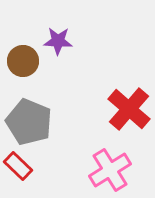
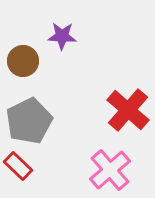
purple star: moved 4 px right, 5 px up
red cross: moved 1 px left, 1 px down
gray pentagon: moved 1 px up; rotated 24 degrees clockwise
pink cross: rotated 9 degrees counterclockwise
